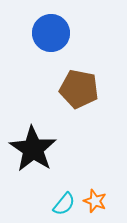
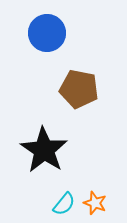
blue circle: moved 4 px left
black star: moved 11 px right, 1 px down
orange star: moved 2 px down
